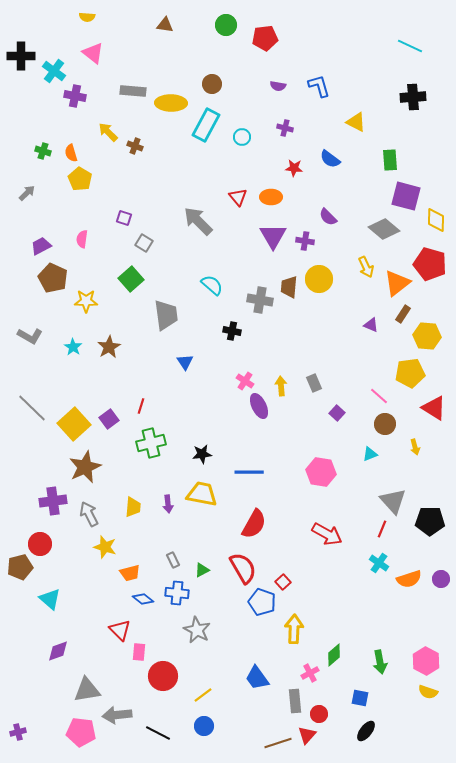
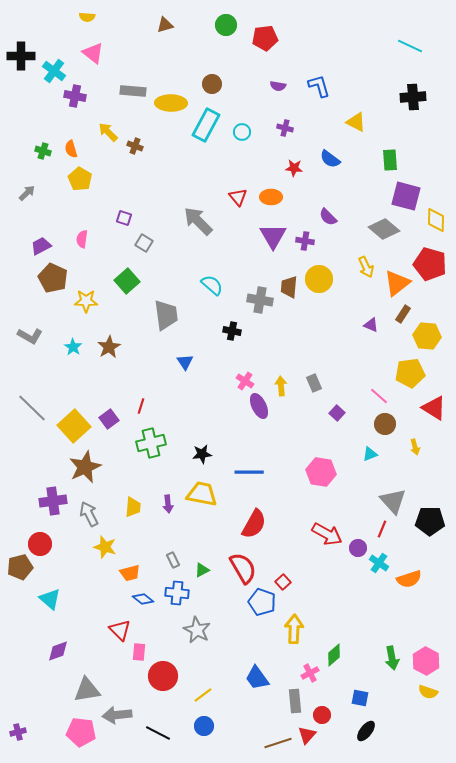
brown triangle at (165, 25): rotated 24 degrees counterclockwise
cyan circle at (242, 137): moved 5 px up
orange semicircle at (71, 153): moved 4 px up
green square at (131, 279): moved 4 px left, 2 px down
yellow square at (74, 424): moved 2 px down
purple circle at (441, 579): moved 83 px left, 31 px up
green arrow at (380, 662): moved 12 px right, 4 px up
red circle at (319, 714): moved 3 px right, 1 px down
